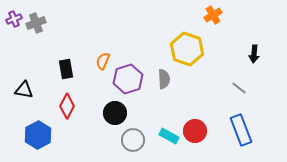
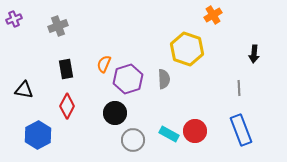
gray cross: moved 22 px right, 3 px down
orange semicircle: moved 1 px right, 3 px down
gray line: rotated 49 degrees clockwise
cyan rectangle: moved 2 px up
